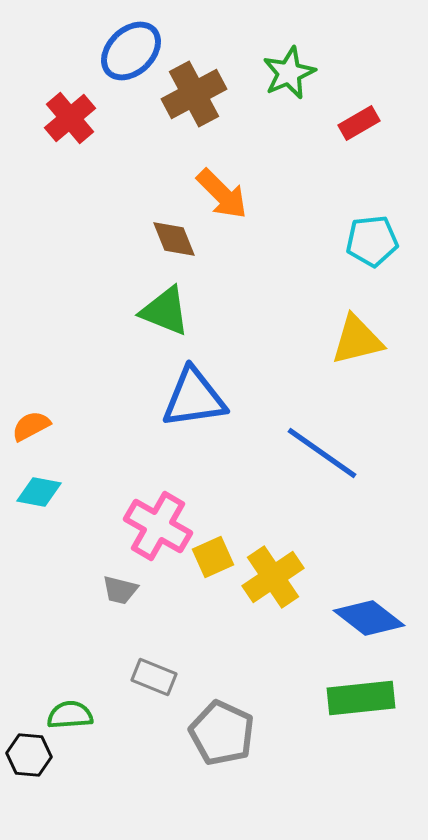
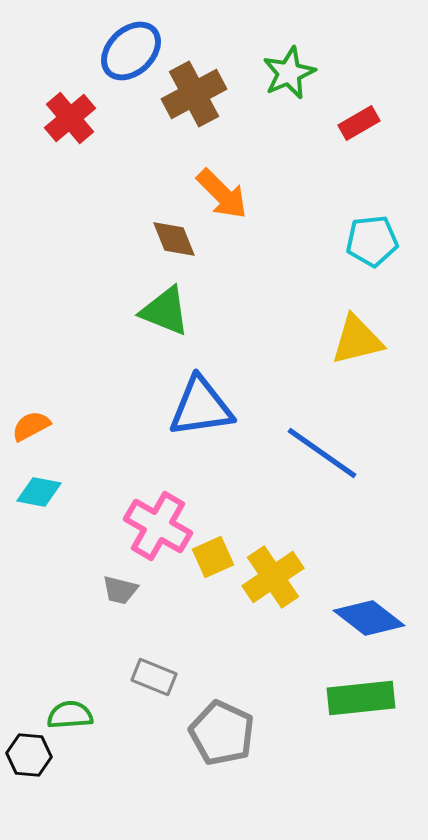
blue triangle: moved 7 px right, 9 px down
